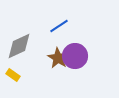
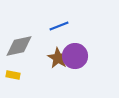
blue line: rotated 12 degrees clockwise
gray diamond: rotated 12 degrees clockwise
yellow rectangle: rotated 24 degrees counterclockwise
